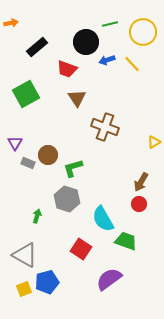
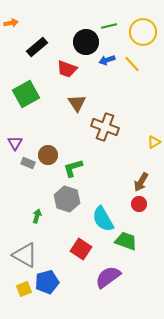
green line: moved 1 px left, 2 px down
brown triangle: moved 5 px down
purple semicircle: moved 1 px left, 2 px up
